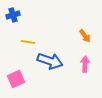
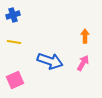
orange arrow: rotated 144 degrees counterclockwise
yellow line: moved 14 px left
pink arrow: moved 2 px left, 1 px up; rotated 28 degrees clockwise
pink square: moved 1 px left, 1 px down
